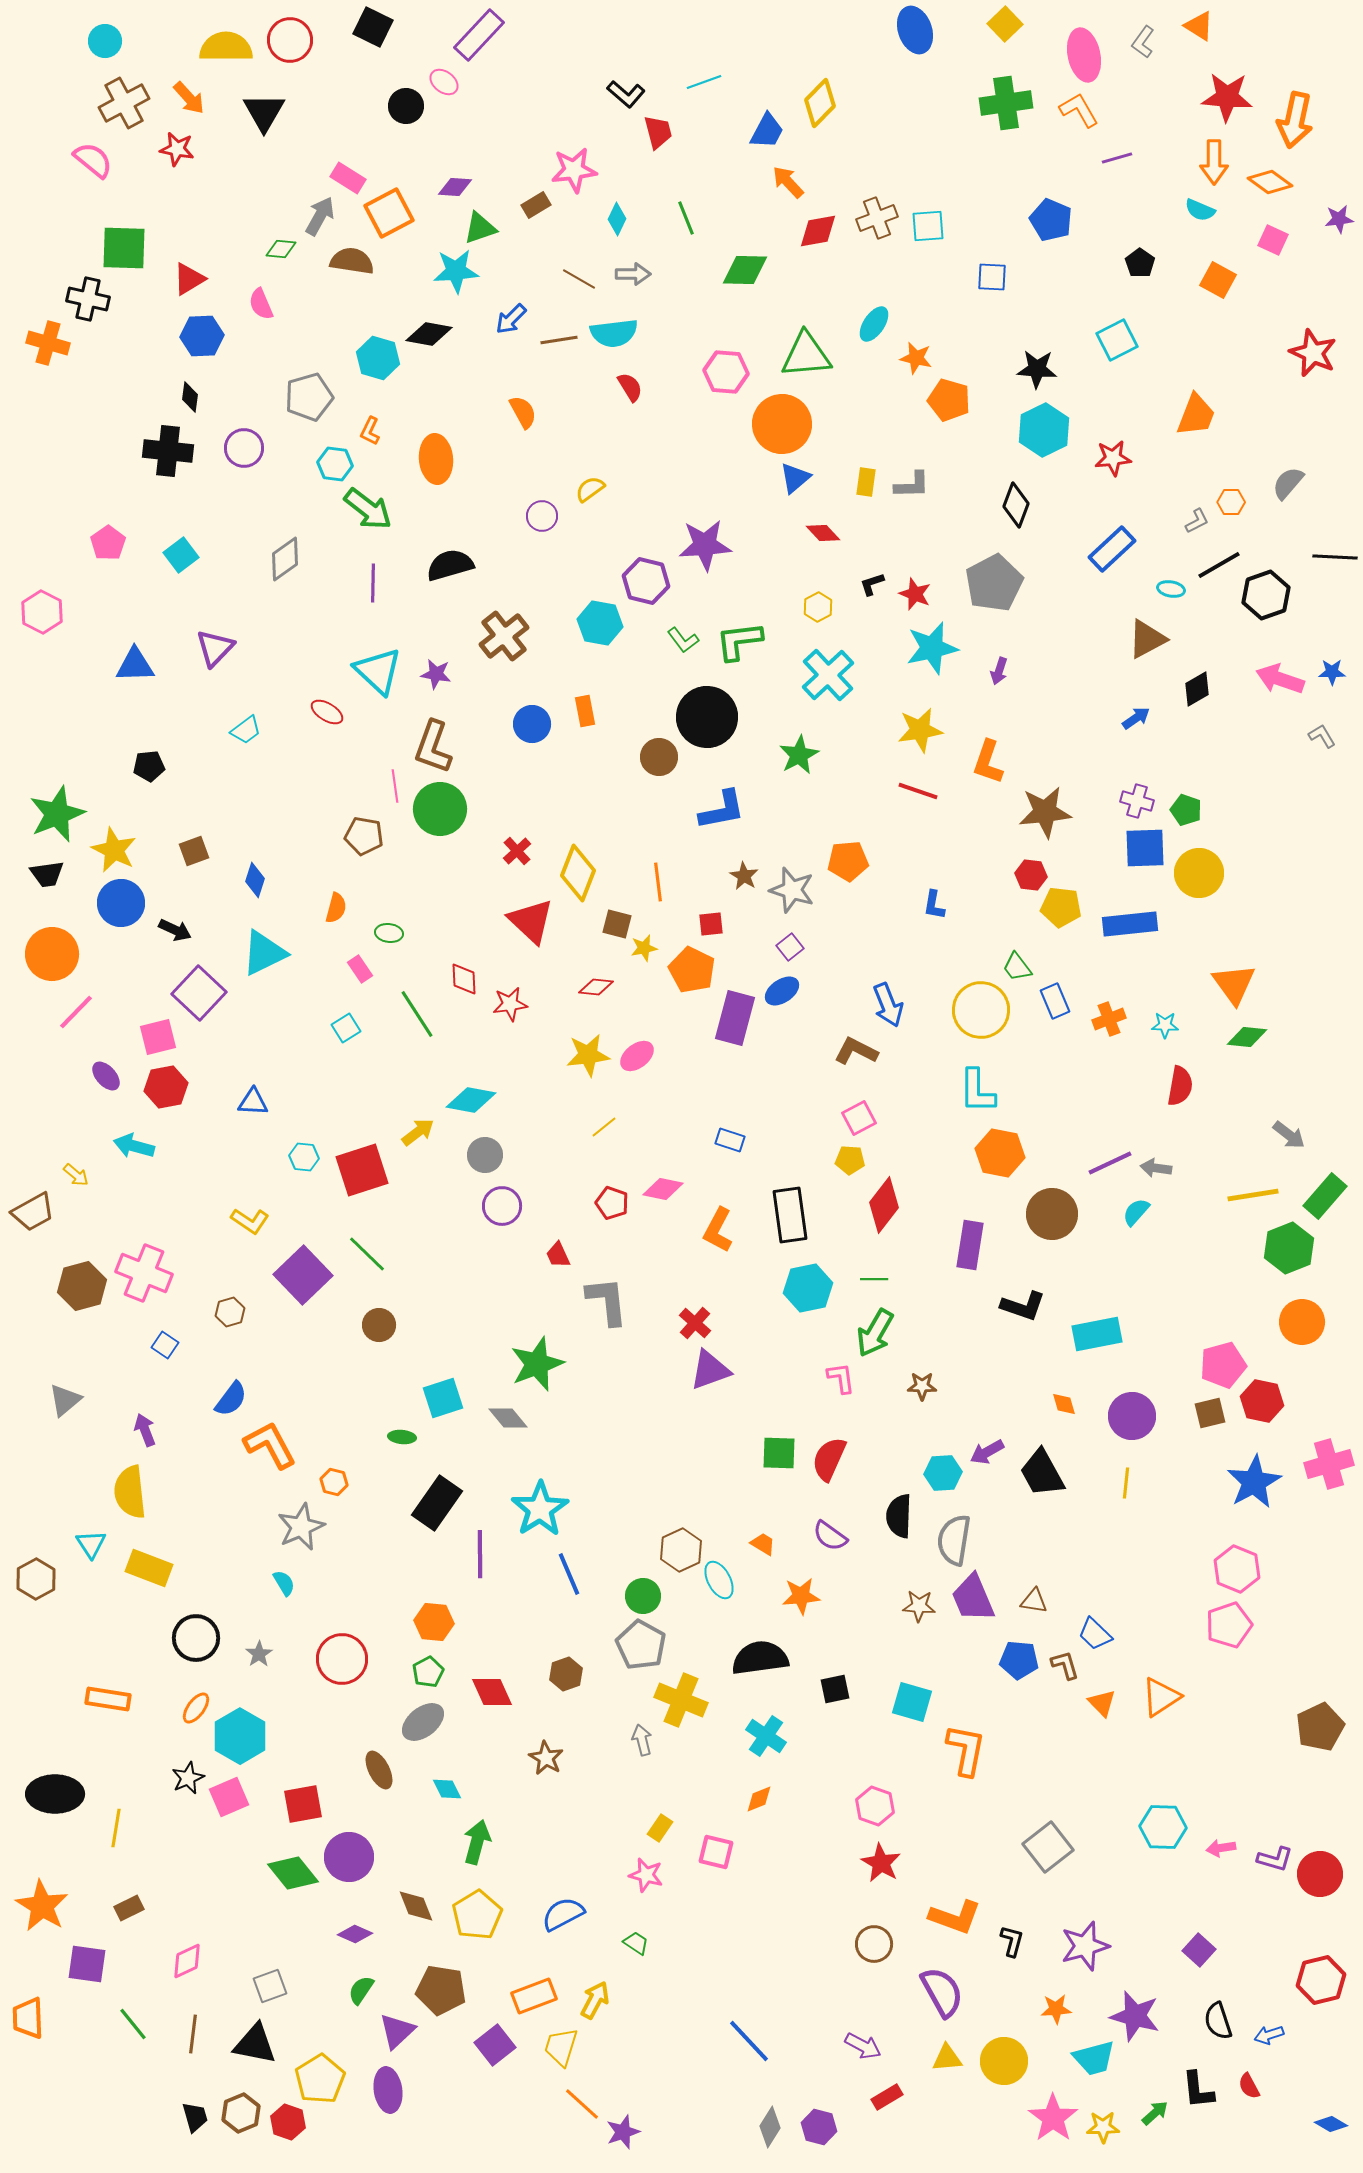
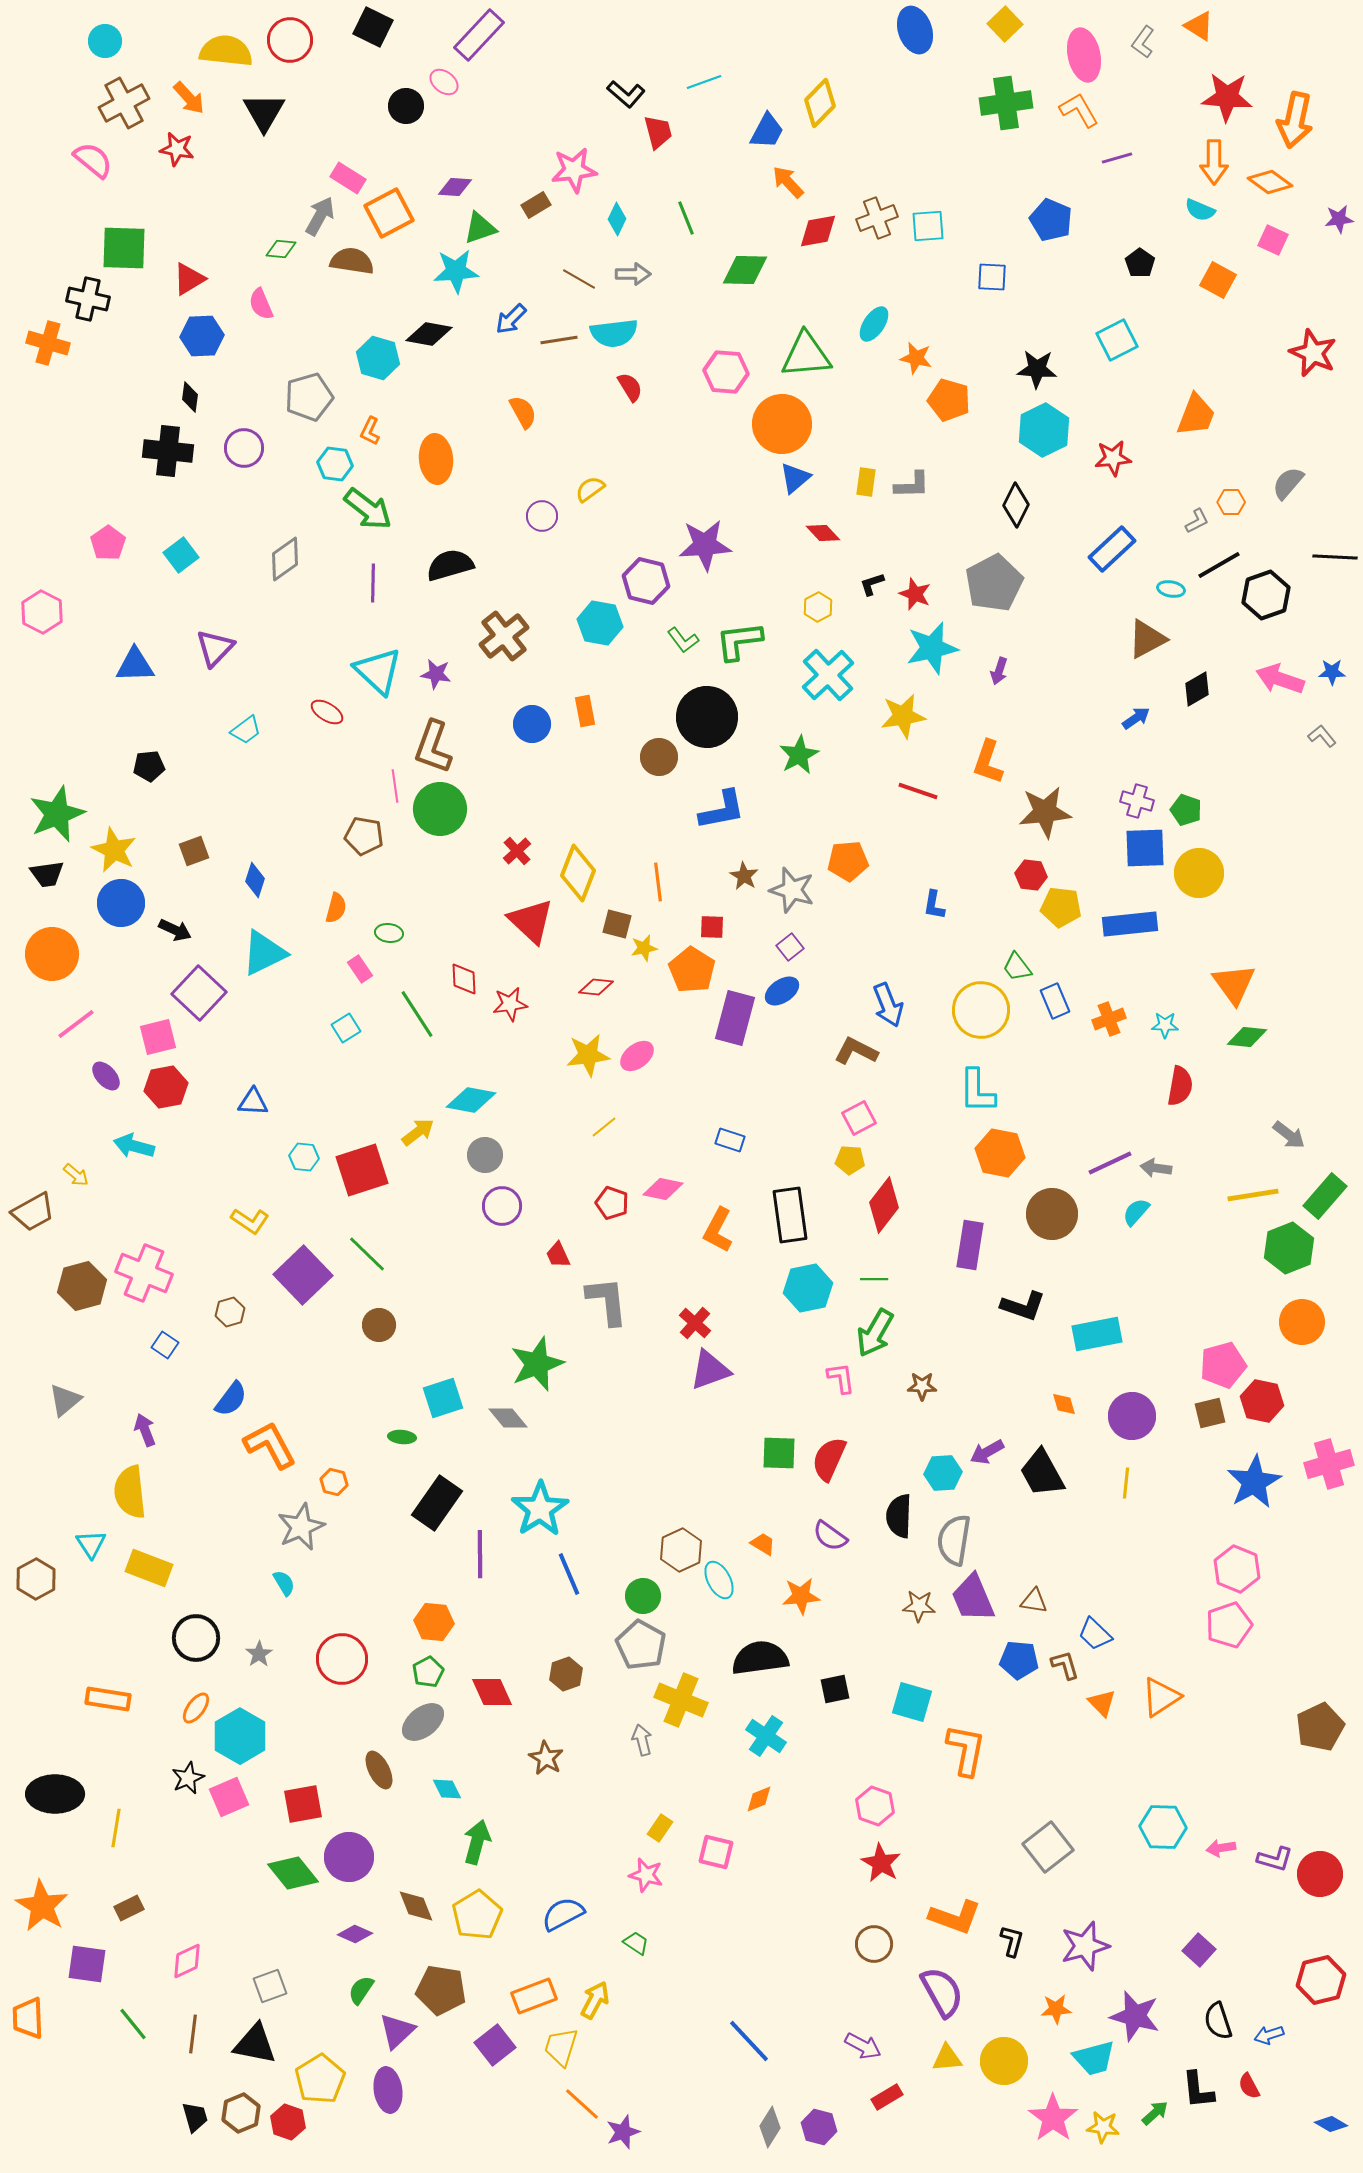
yellow semicircle at (226, 47): moved 4 px down; rotated 6 degrees clockwise
black diamond at (1016, 505): rotated 6 degrees clockwise
yellow star at (920, 730): moved 17 px left, 14 px up
gray L-shape at (1322, 736): rotated 8 degrees counterclockwise
red square at (711, 924): moved 1 px right, 3 px down; rotated 8 degrees clockwise
orange pentagon at (692, 970): rotated 6 degrees clockwise
pink line at (76, 1012): moved 12 px down; rotated 9 degrees clockwise
yellow star at (1103, 2127): rotated 8 degrees clockwise
